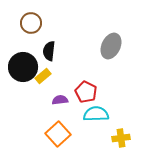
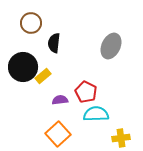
black semicircle: moved 5 px right, 8 px up
